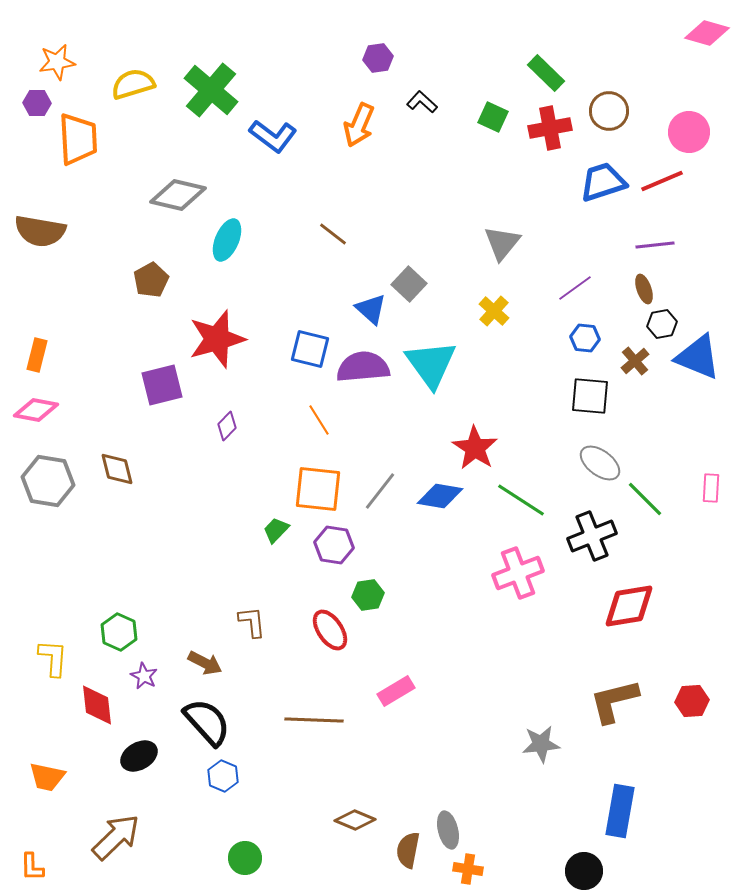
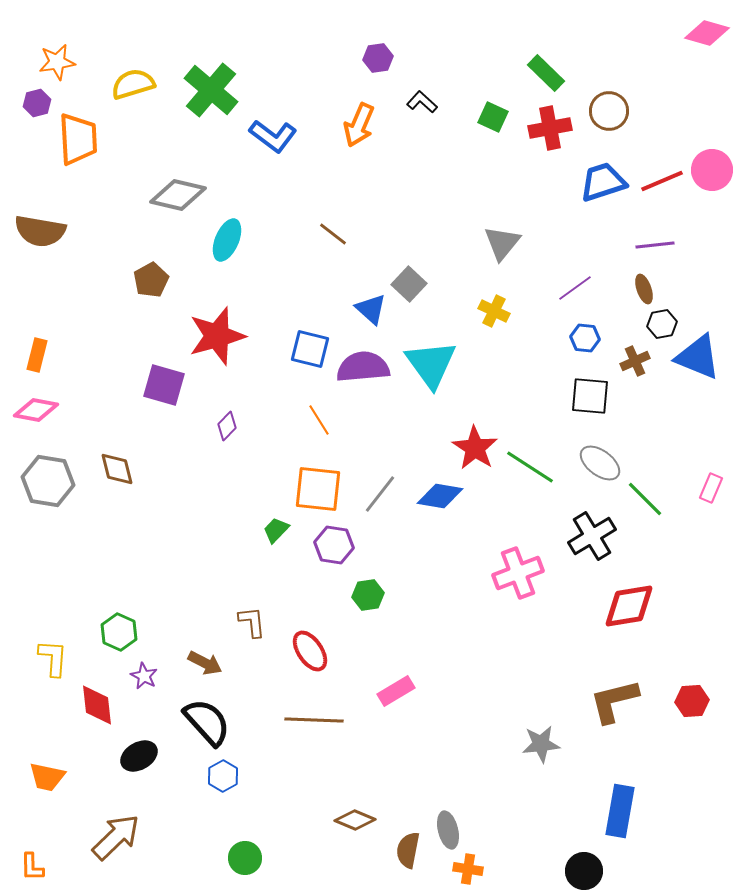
purple hexagon at (37, 103): rotated 16 degrees counterclockwise
pink circle at (689, 132): moved 23 px right, 38 px down
yellow cross at (494, 311): rotated 16 degrees counterclockwise
red star at (217, 339): moved 3 px up
brown cross at (635, 361): rotated 16 degrees clockwise
purple square at (162, 385): moved 2 px right; rotated 30 degrees clockwise
pink rectangle at (711, 488): rotated 20 degrees clockwise
gray line at (380, 491): moved 3 px down
green line at (521, 500): moved 9 px right, 33 px up
black cross at (592, 536): rotated 9 degrees counterclockwise
red ellipse at (330, 630): moved 20 px left, 21 px down
blue hexagon at (223, 776): rotated 8 degrees clockwise
